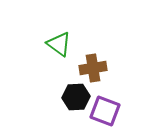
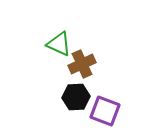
green triangle: rotated 12 degrees counterclockwise
brown cross: moved 11 px left, 4 px up; rotated 16 degrees counterclockwise
